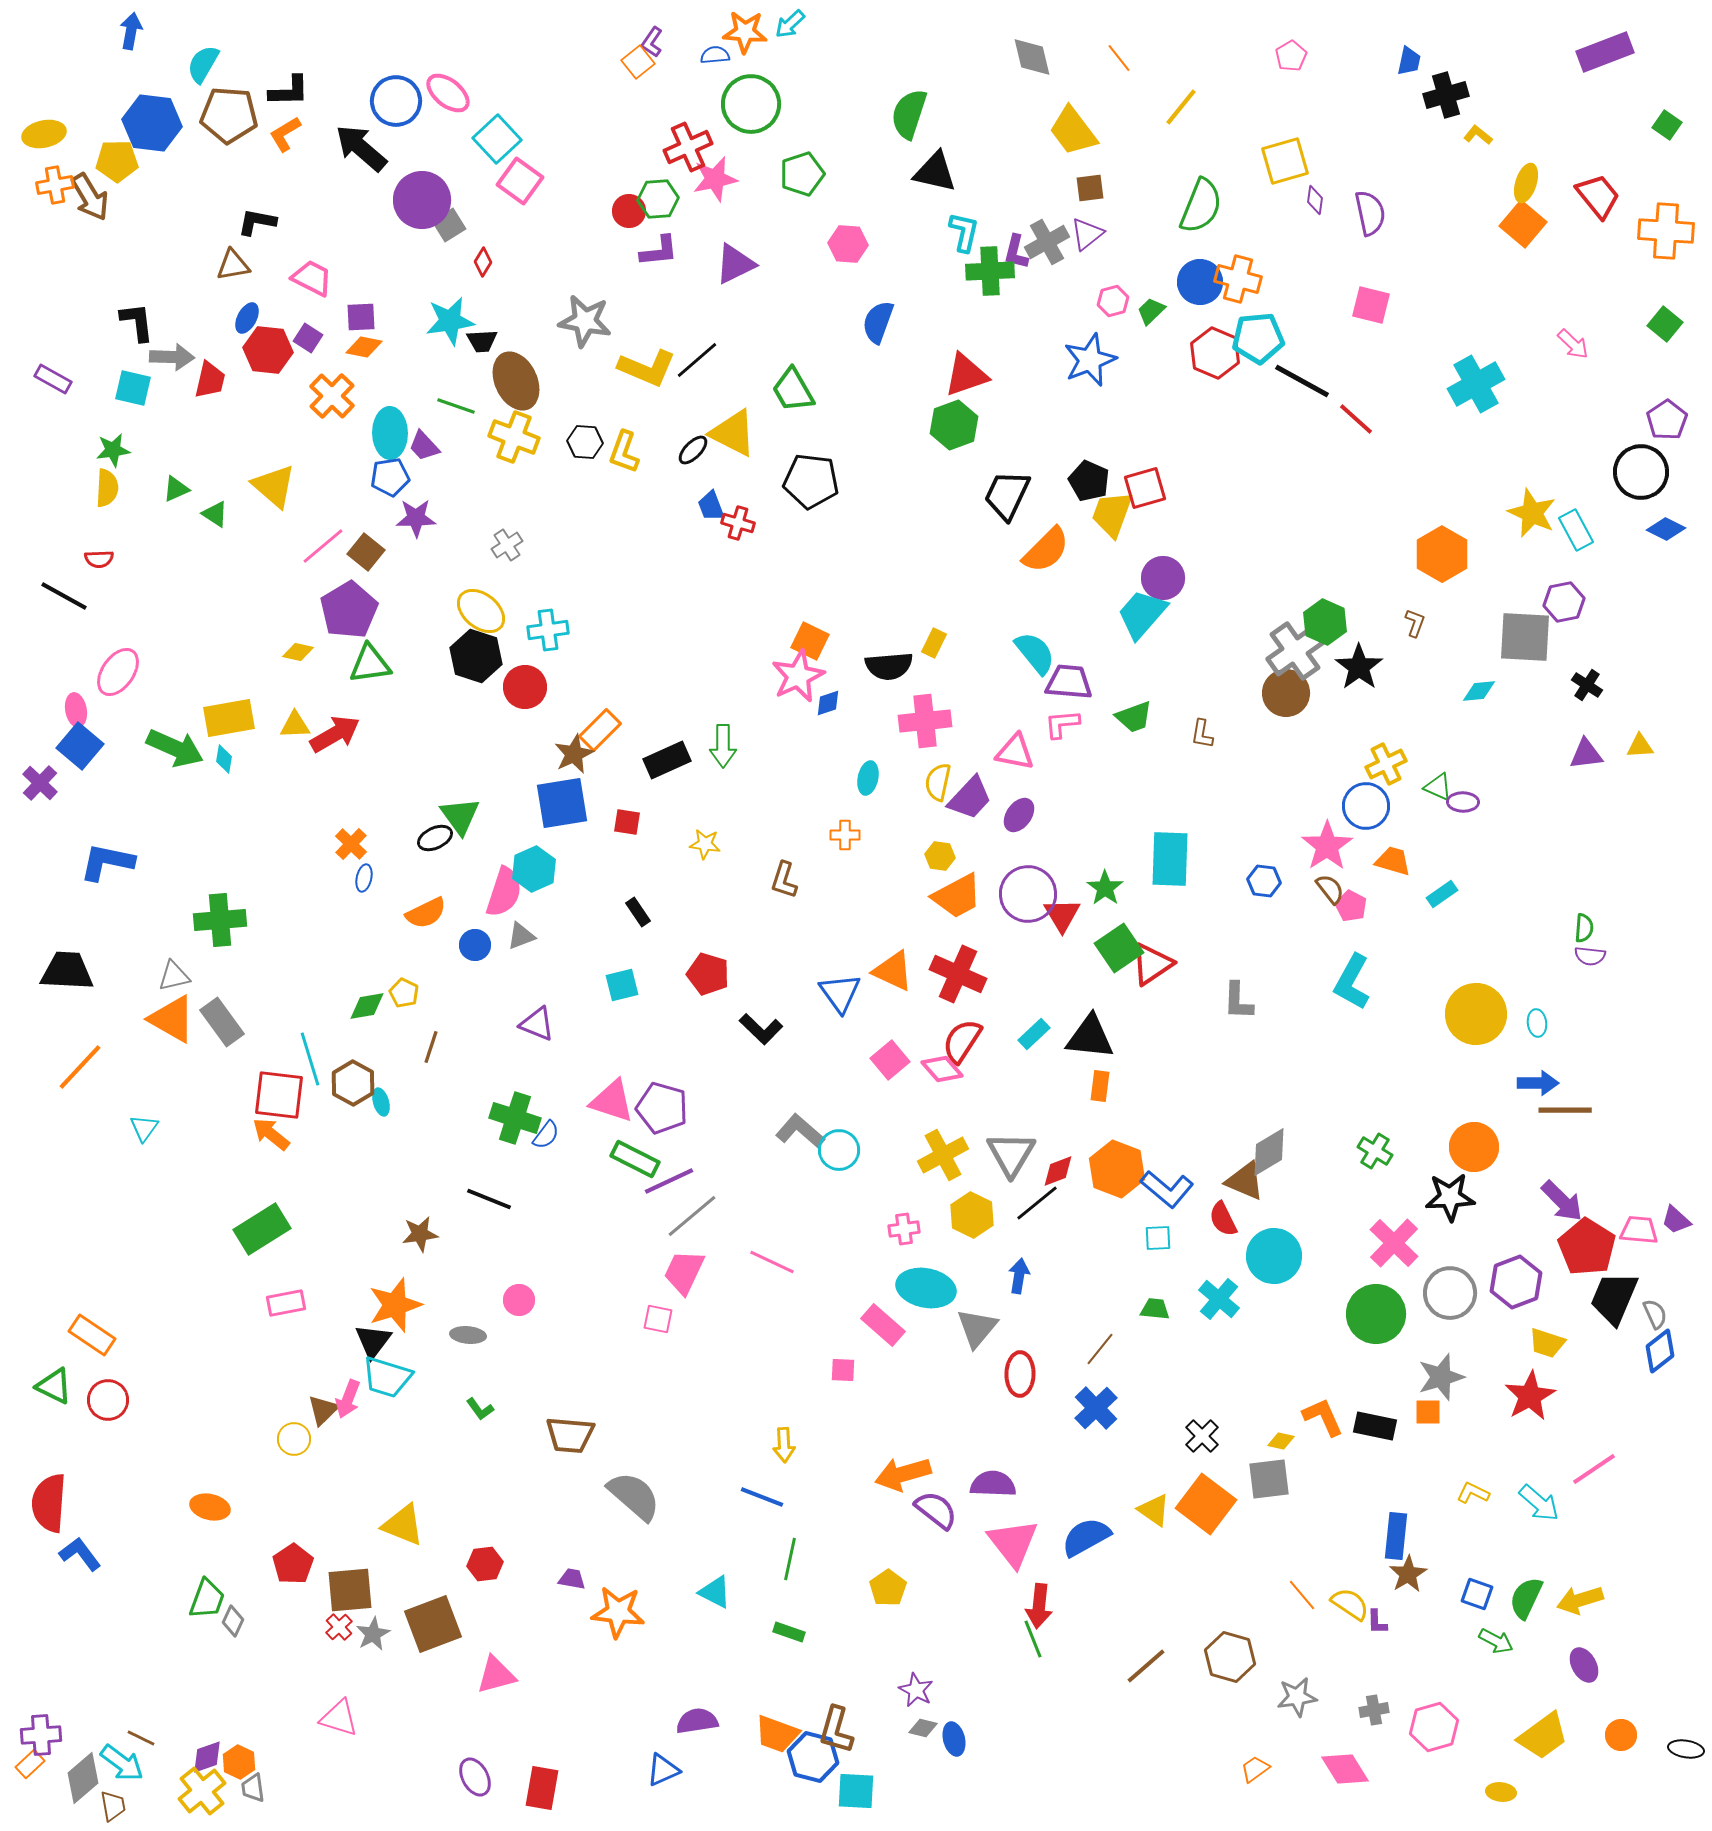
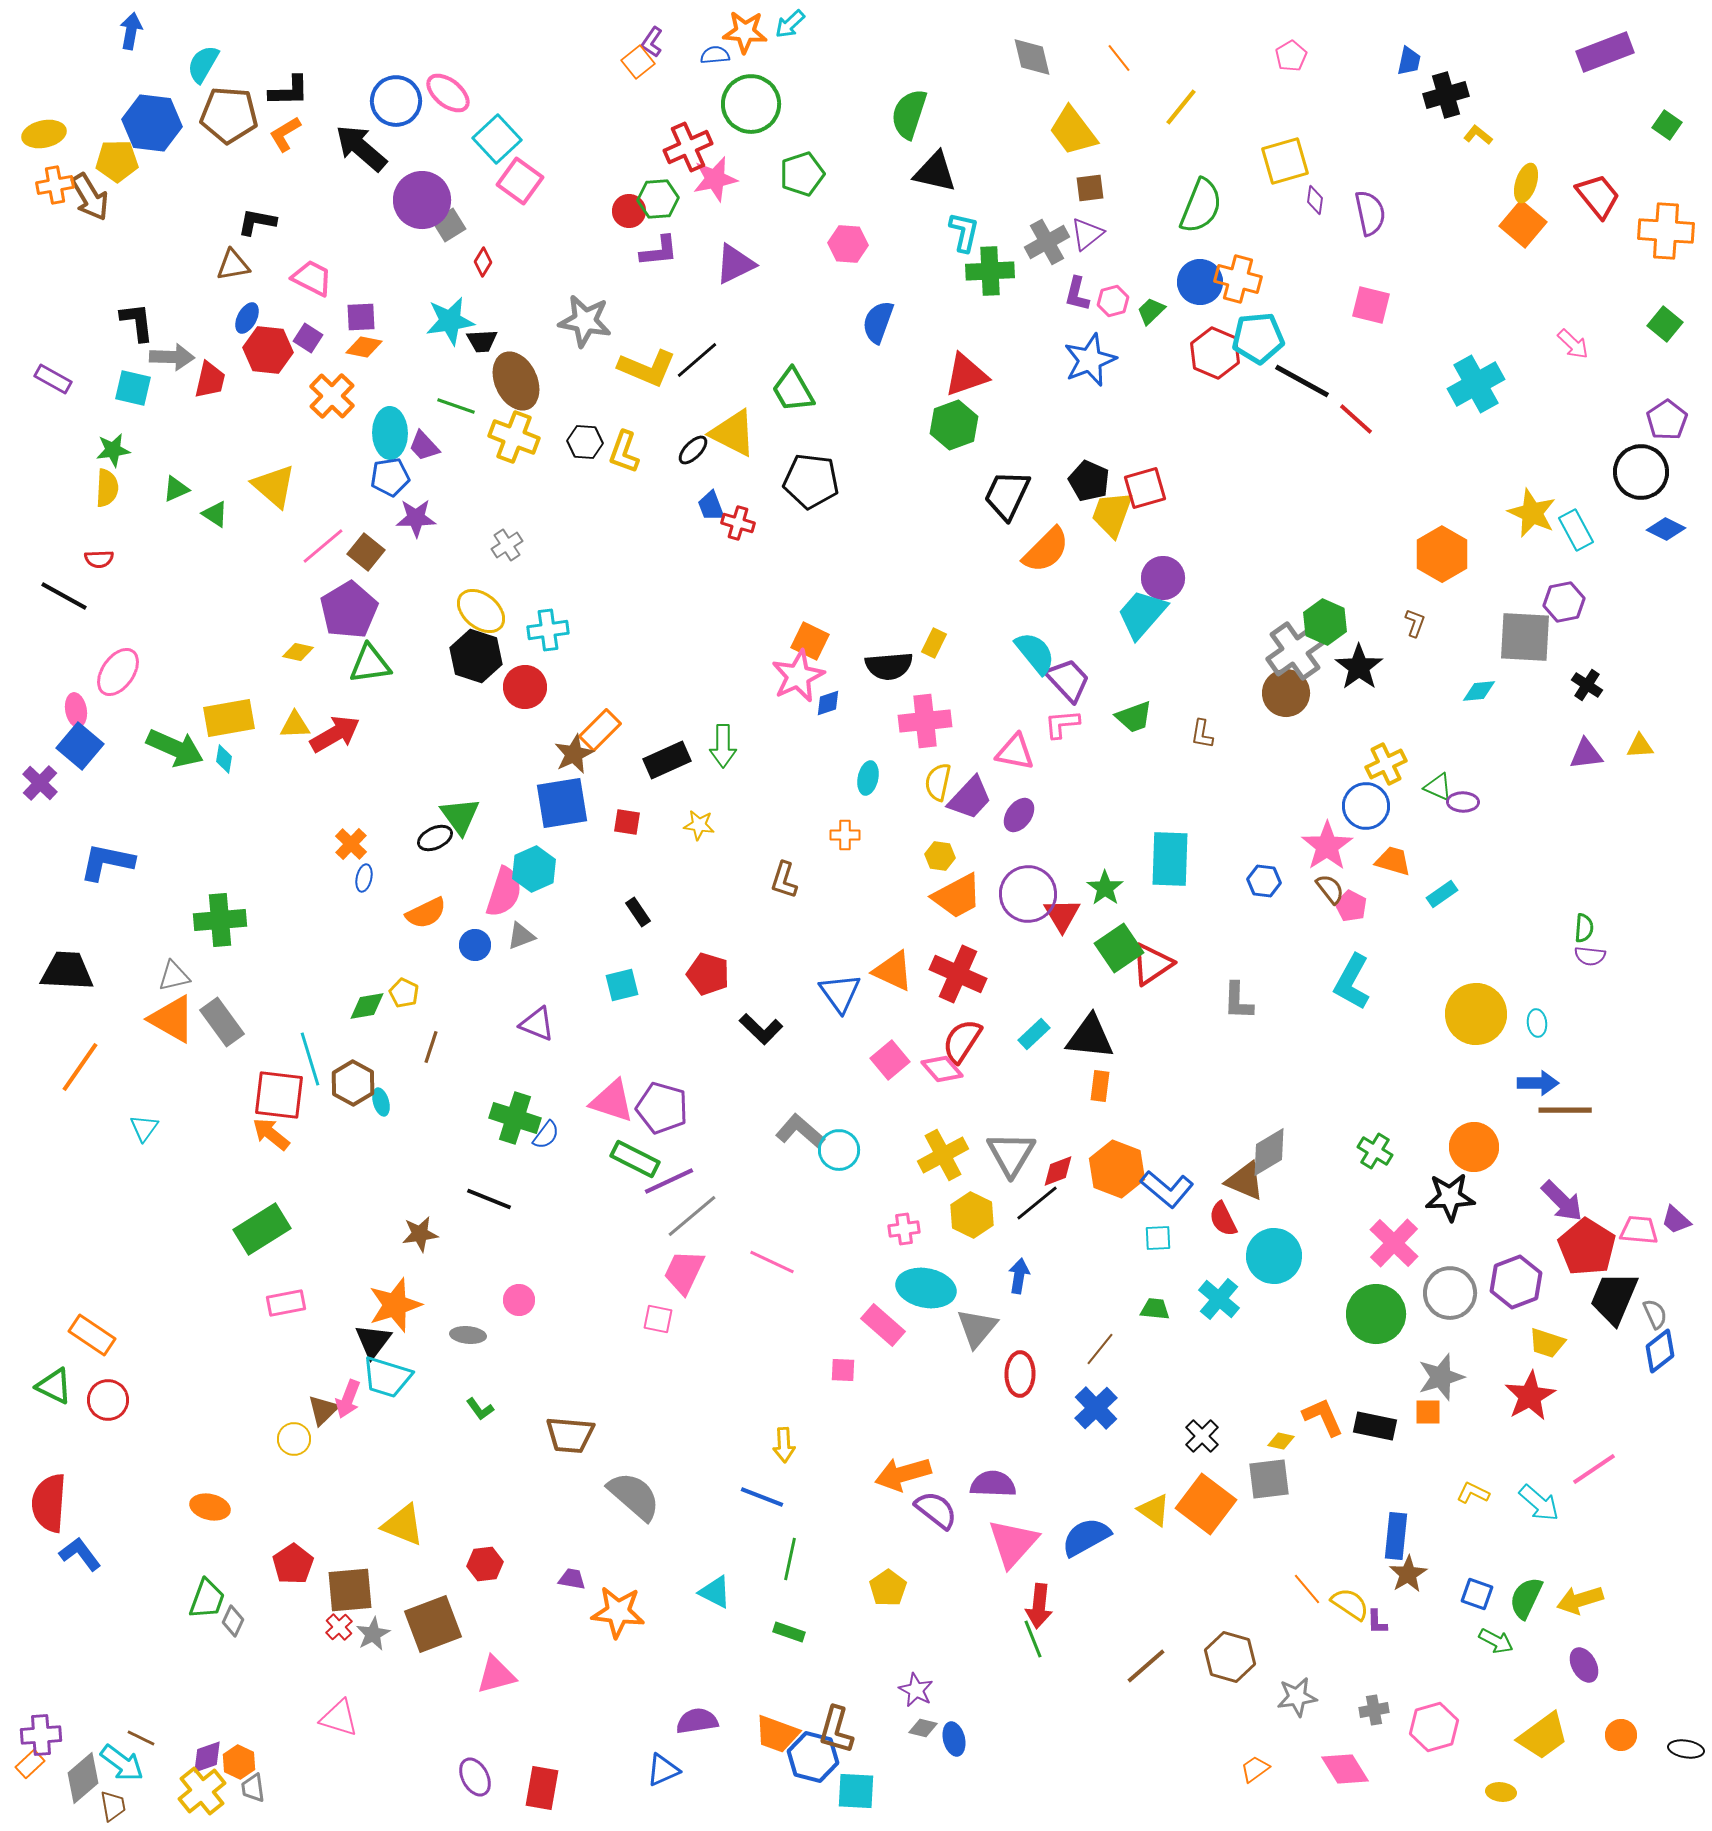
purple L-shape at (1016, 252): moved 61 px right, 42 px down
purple trapezoid at (1069, 682): moved 1 px left, 2 px up; rotated 42 degrees clockwise
yellow star at (705, 844): moved 6 px left, 19 px up
orange line at (80, 1067): rotated 8 degrees counterclockwise
pink triangle at (1013, 1543): rotated 20 degrees clockwise
orange line at (1302, 1595): moved 5 px right, 6 px up
